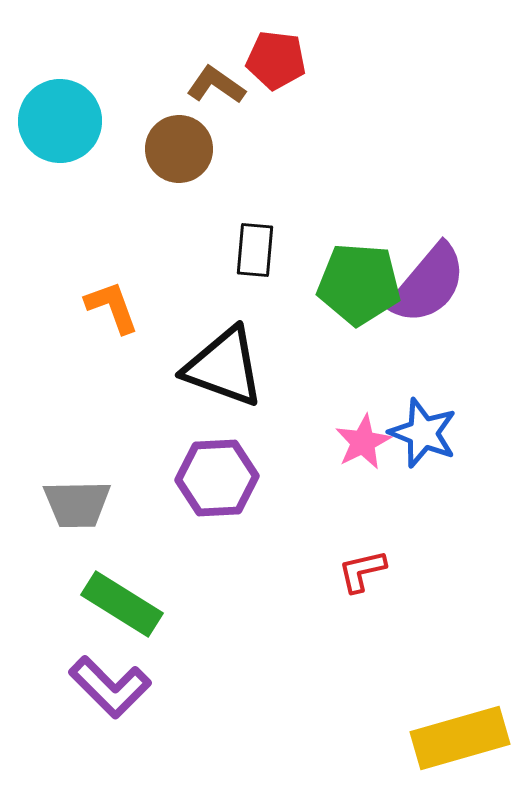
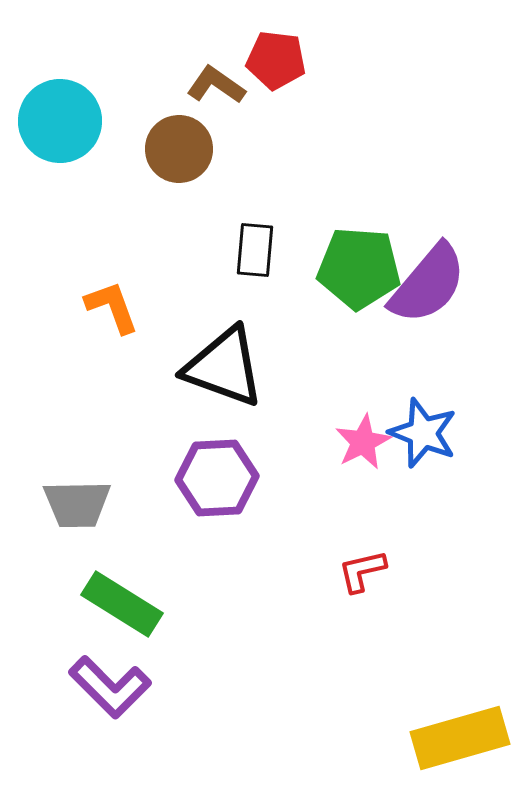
green pentagon: moved 16 px up
